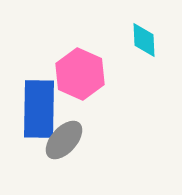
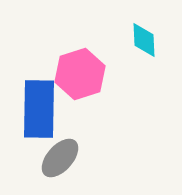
pink hexagon: rotated 18 degrees clockwise
gray ellipse: moved 4 px left, 18 px down
